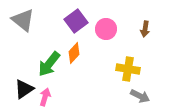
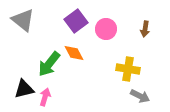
orange diamond: rotated 70 degrees counterclockwise
black triangle: rotated 20 degrees clockwise
